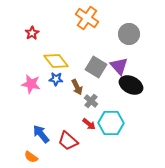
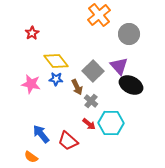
orange cross: moved 12 px right, 3 px up; rotated 15 degrees clockwise
gray square: moved 3 px left, 4 px down; rotated 15 degrees clockwise
